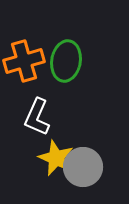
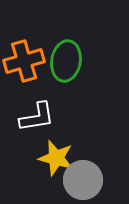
white L-shape: rotated 123 degrees counterclockwise
yellow star: rotated 9 degrees counterclockwise
gray circle: moved 13 px down
